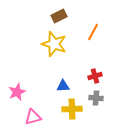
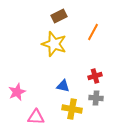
blue triangle: rotated 16 degrees clockwise
yellow cross: rotated 12 degrees clockwise
pink triangle: moved 3 px right; rotated 18 degrees clockwise
